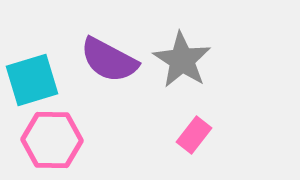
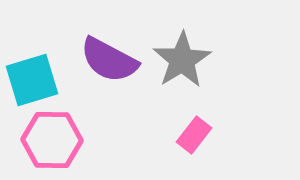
gray star: rotated 8 degrees clockwise
